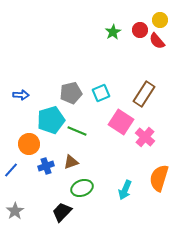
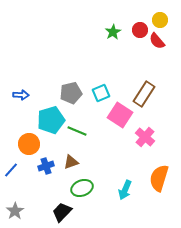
pink square: moved 1 px left, 7 px up
